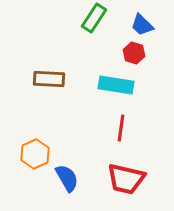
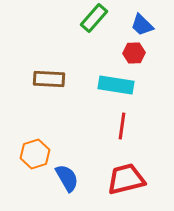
green rectangle: rotated 8 degrees clockwise
red hexagon: rotated 20 degrees counterclockwise
red line: moved 1 px right, 2 px up
orange hexagon: rotated 8 degrees clockwise
red trapezoid: rotated 153 degrees clockwise
